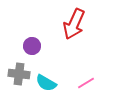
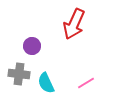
cyan semicircle: rotated 35 degrees clockwise
